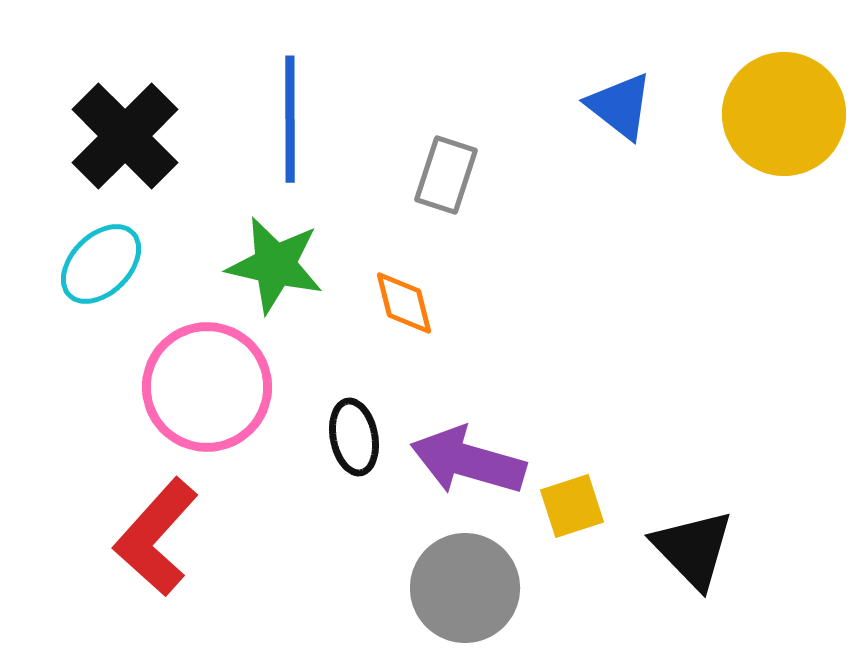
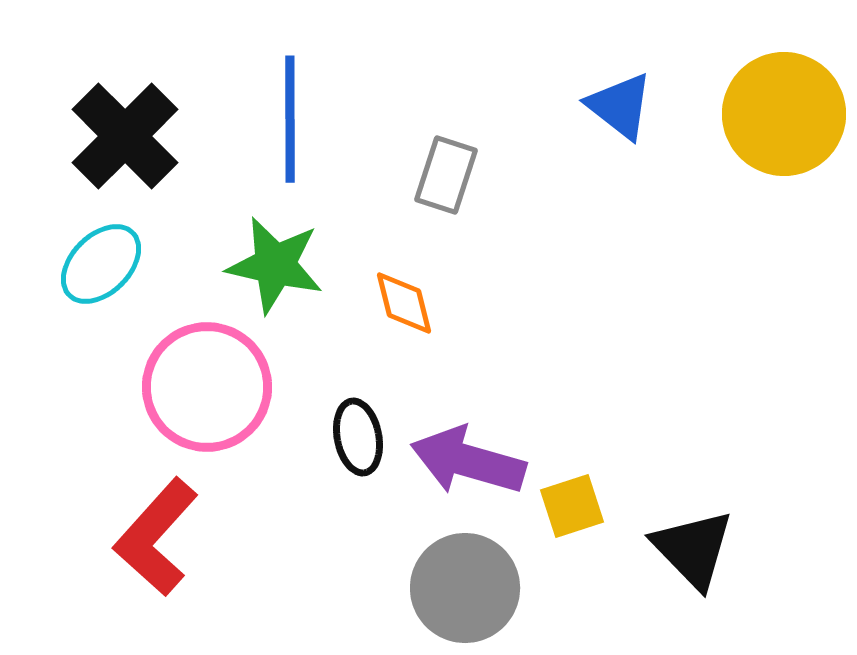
black ellipse: moved 4 px right
